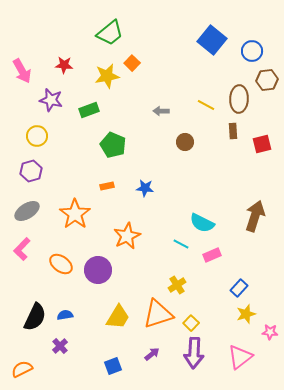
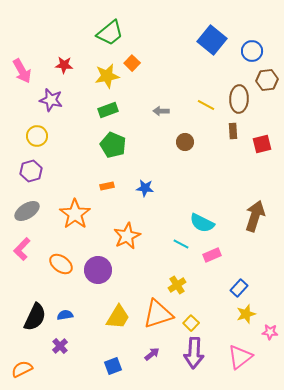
green rectangle at (89, 110): moved 19 px right
